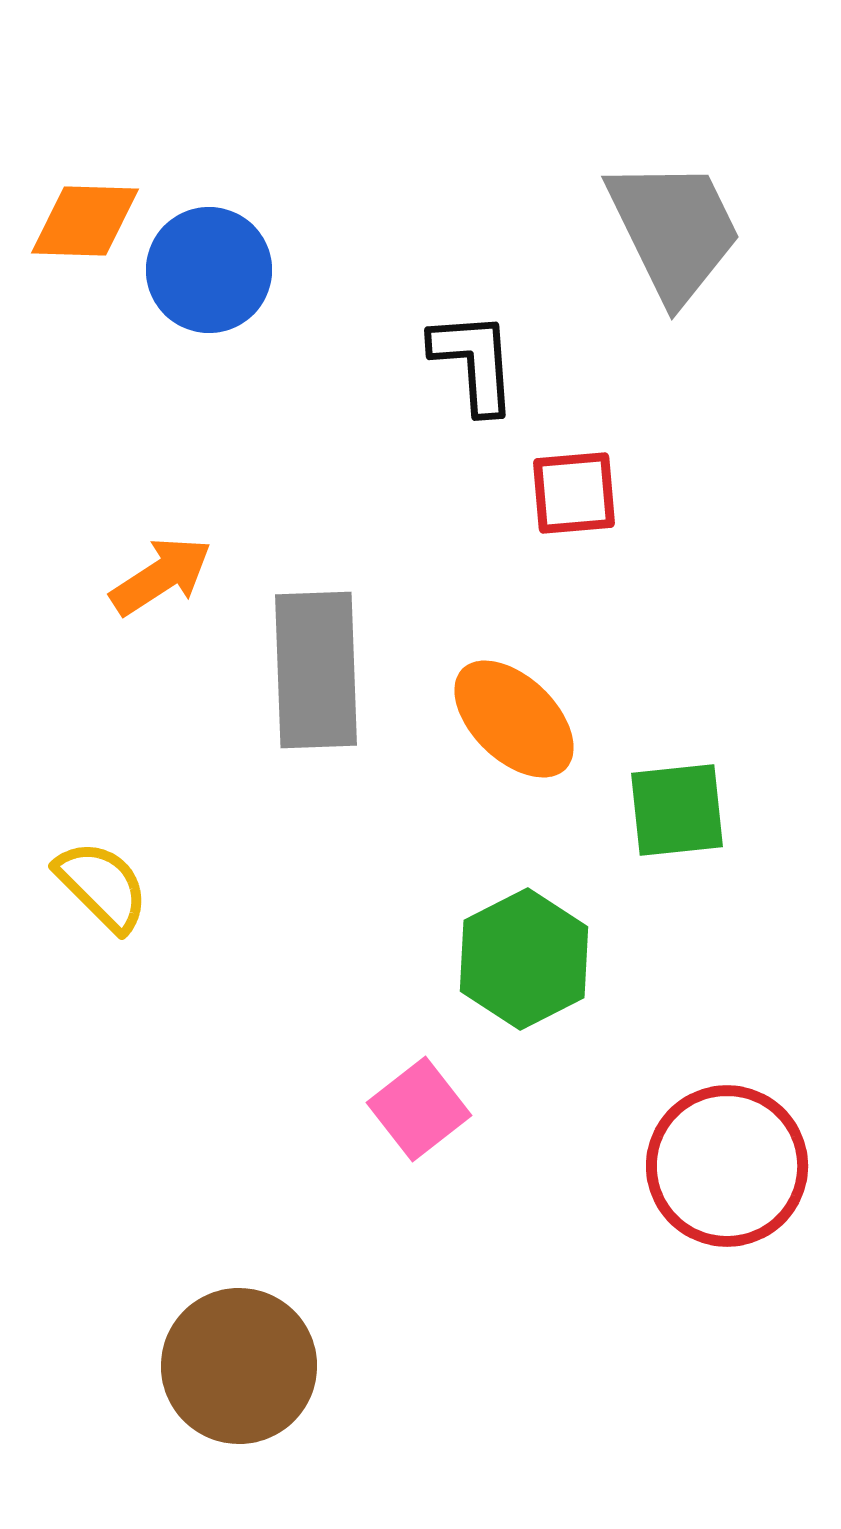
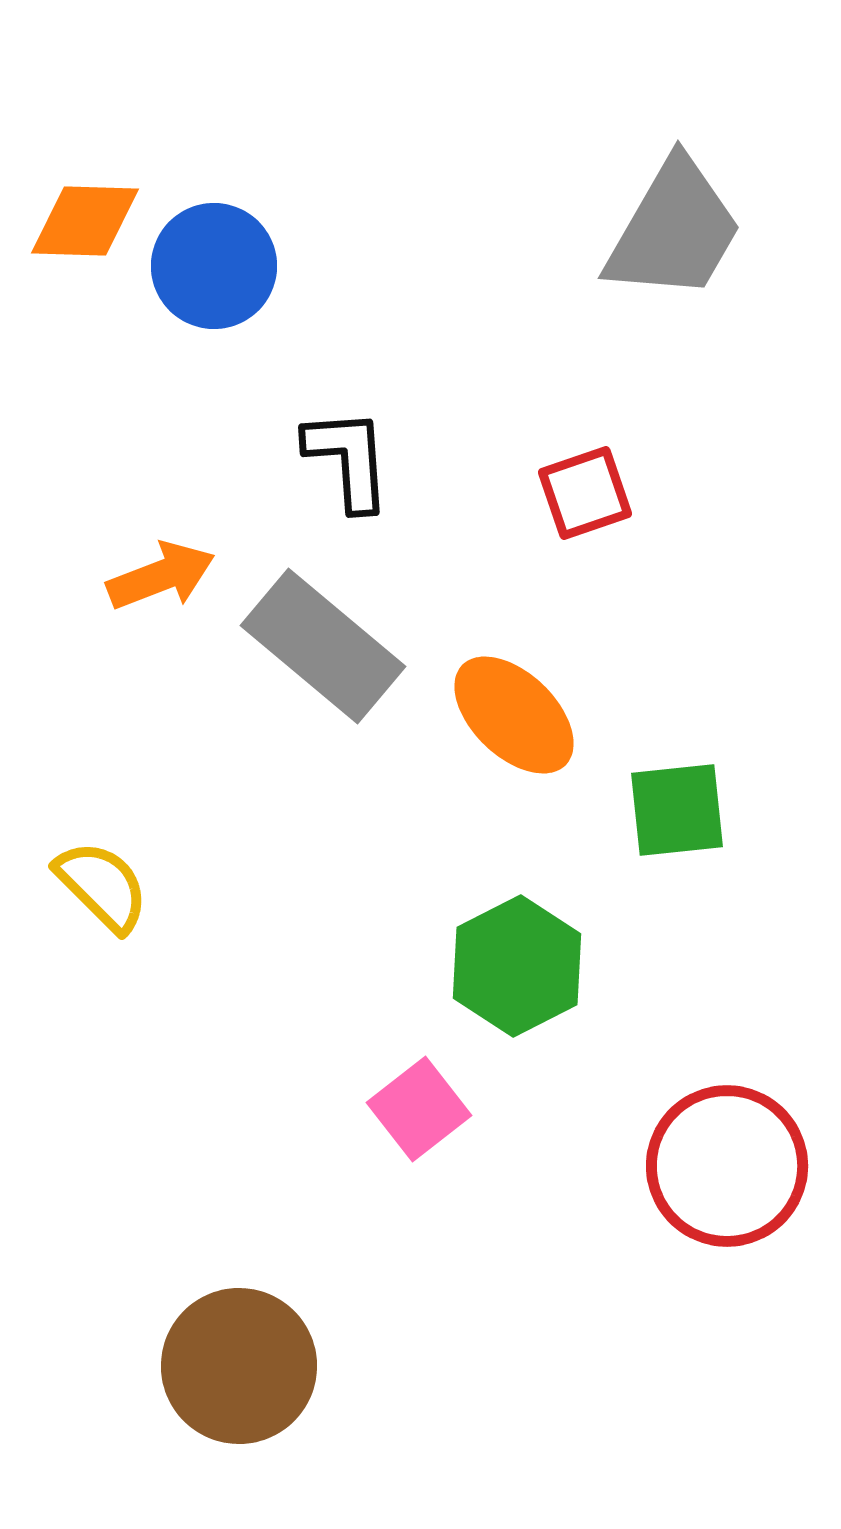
gray trapezoid: rotated 56 degrees clockwise
blue circle: moved 5 px right, 4 px up
black L-shape: moved 126 px left, 97 px down
red square: moved 11 px right; rotated 14 degrees counterclockwise
orange arrow: rotated 12 degrees clockwise
gray rectangle: moved 7 px right, 24 px up; rotated 48 degrees counterclockwise
orange ellipse: moved 4 px up
green hexagon: moved 7 px left, 7 px down
